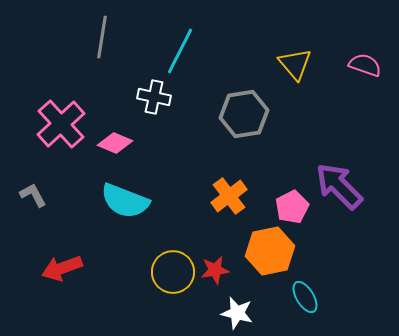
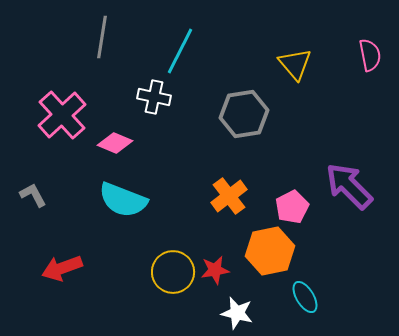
pink semicircle: moved 5 px right, 10 px up; rotated 60 degrees clockwise
pink cross: moved 1 px right, 9 px up
purple arrow: moved 10 px right
cyan semicircle: moved 2 px left, 1 px up
